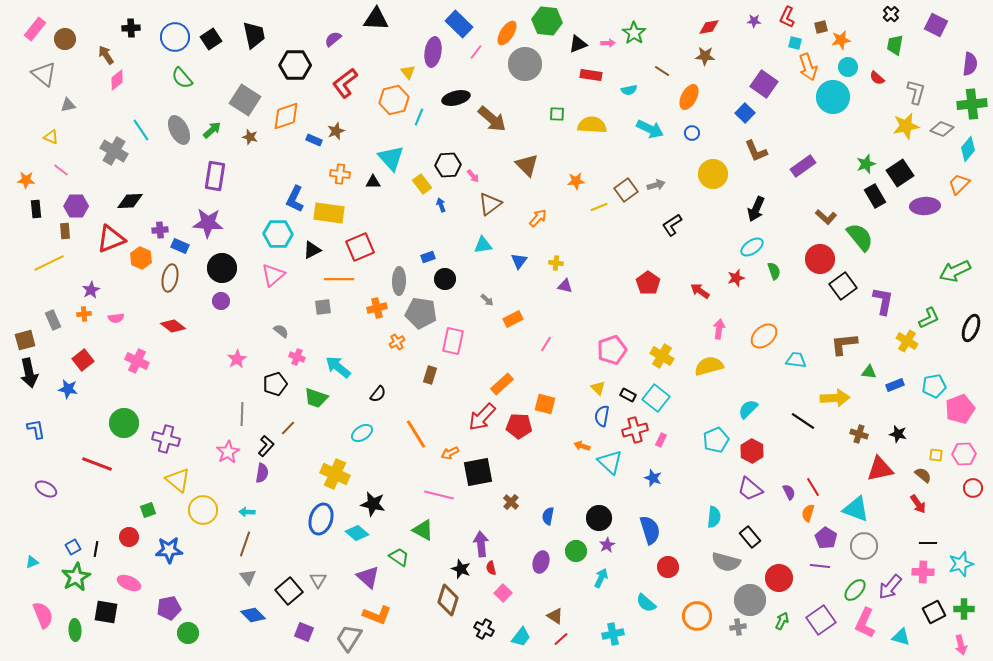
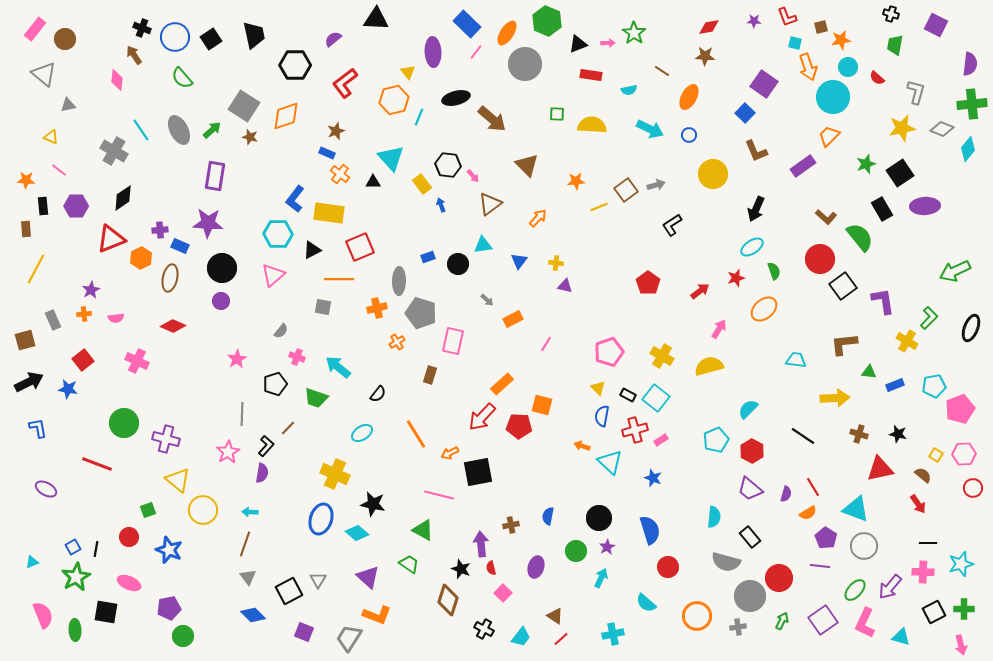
black cross at (891, 14): rotated 28 degrees counterclockwise
red L-shape at (787, 17): rotated 45 degrees counterclockwise
green hexagon at (547, 21): rotated 16 degrees clockwise
blue rectangle at (459, 24): moved 8 px right
black cross at (131, 28): moved 11 px right; rotated 24 degrees clockwise
purple ellipse at (433, 52): rotated 12 degrees counterclockwise
brown arrow at (106, 55): moved 28 px right
pink diamond at (117, 80): rotated 45 degrees counterclockwise
gray square at (245, 100): moved 1 px left, 6 px down
yellow star at (906, 126): moved 4 px left, 2 px down
blue circle at (692, 133): moved 3 px left, 2 px down
blue rectangle at (314, 140): moved 13 px right, 13 px down
black hexagon at (448, 165): rotated 10 degrees clockwise
pink line at (61, 170): moved 2 px left
orange cross at (340, 174): rotated 30 degrees clockwise
orange trapezoid at (959, 184): moved 130 px left, 48 px up
black rectangle at (875, 196): moved 7 px right, 13 px down
blue L-shape at (295, 199): rotated 12 degrees clockwise
black diamond at (130, 201): moved 7 px left, 3 px up; rotated 32 degrees counterclockwise
black rectangle at (36, 209): moved 7 px right, 3 px up
brown rectangle at (65, 231): moved 39 px left, 2 px up
orange hexagon at (141, 258): rotated 10 degrees clockwise
yellow line at (49, 263): moved 13 px left, 6 px down; rotated 36 degrees counterclockwise
black circle at (445, 279): moved 13 px right, 15 px up
red arrow at (700, 291): rotated 108 degrees clockwise
purple L-shape at (883, 301): rotated 20 degrees counterclockwise
gray square at (323, 307): rotated 18 degrees clockwise
gray pentagon at (421, 313): rotated 8 degrees clockwise
green L-shape at (929, 318): rotated 20 degrees counterclockwise
red diamond at (173, 326): rotated 15 degrees counterclockwise
pink arrow at (719, 329): rotated 24 degrees clockwise
gray semicircle at (281, 331): rotated 91 degrees clockwise
orange ellipse at (764, 336): moved 27 px up
pink pentagon at (612, 350): moved 3 px left, 2 px down
black arrow at (29, 373): moved 9 px down; rotated 104 degrees counterclockwise
orange square at (545, 404): moved 3 px left, 1 px down
black line at (803, 421): moved 15 px down
blue L-shape at (36, 429): moved 2 px right, 1 px up
pink rectangle at (661, 440): rotated 32 degrees clockwise
yellow square at (936, 455): rotated 24 degrees clockwise
purple semicircle at (789, 492): moved 3 px left, 2 px down; rotated 42 degrees clockwise
brown cross at (511, 502): moved 23 px down; rotated 35 degrees clockwise
cyan arrow at (247, 512): moved 3 px right
orange semicircle at (808, 513): rotated 138 degrees counterclockwise
purple star at (607, 545): moved 2 px down
blue star at (169, 550): rotated 24 degrees clockwise
green trapezoid at (399, 557): moved 10 px right, 7 px down
purple ellipse at (541, 562): moved 5 px left, 5 px down
black square at (289, 591): rotated 12 degrees clockwise
gray circle at (750, 600): moved 4 px up
purple square at (821, 620): moved 2 px right
green circle at (188, 633): moved 5 px left, 3 px down
